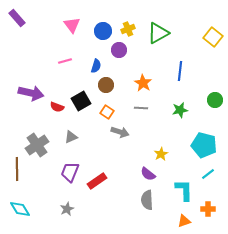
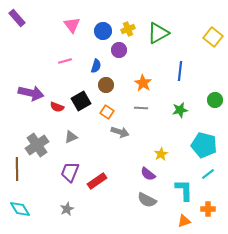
gray semicircle: rotated 60 degrees counterclockwise
